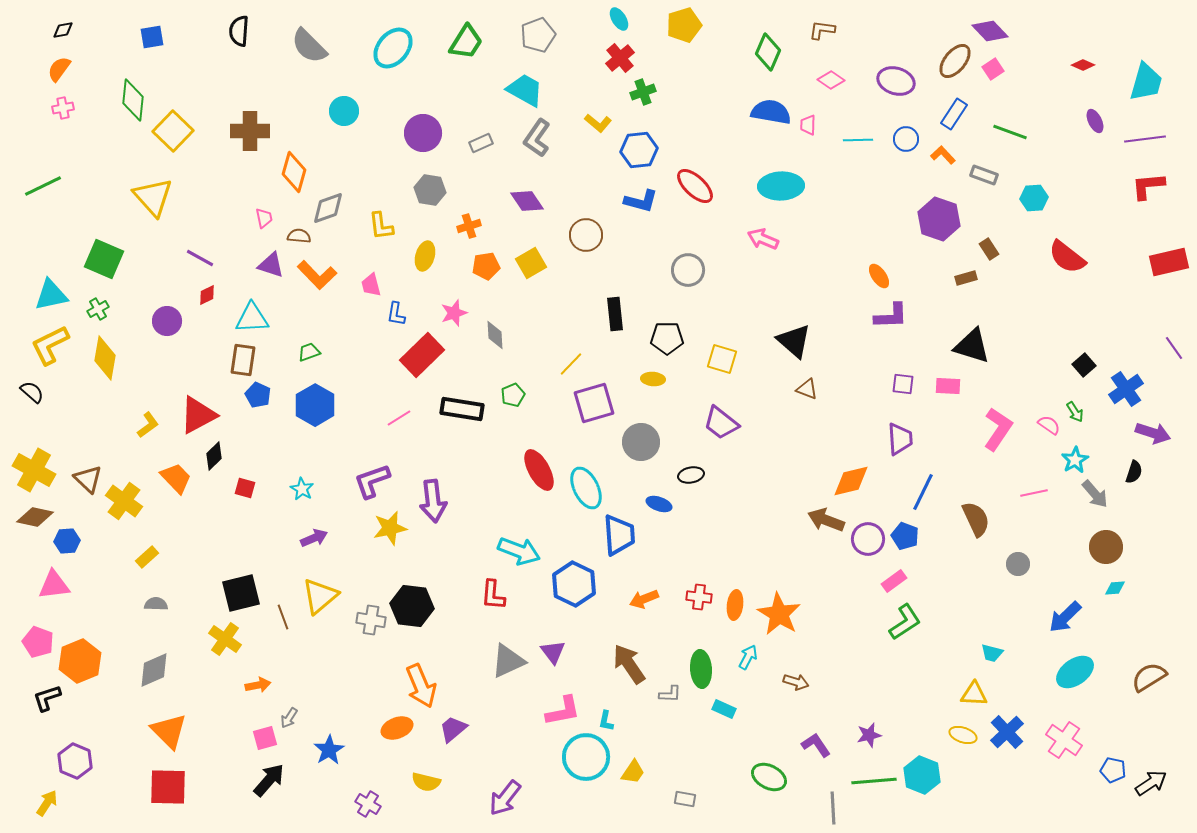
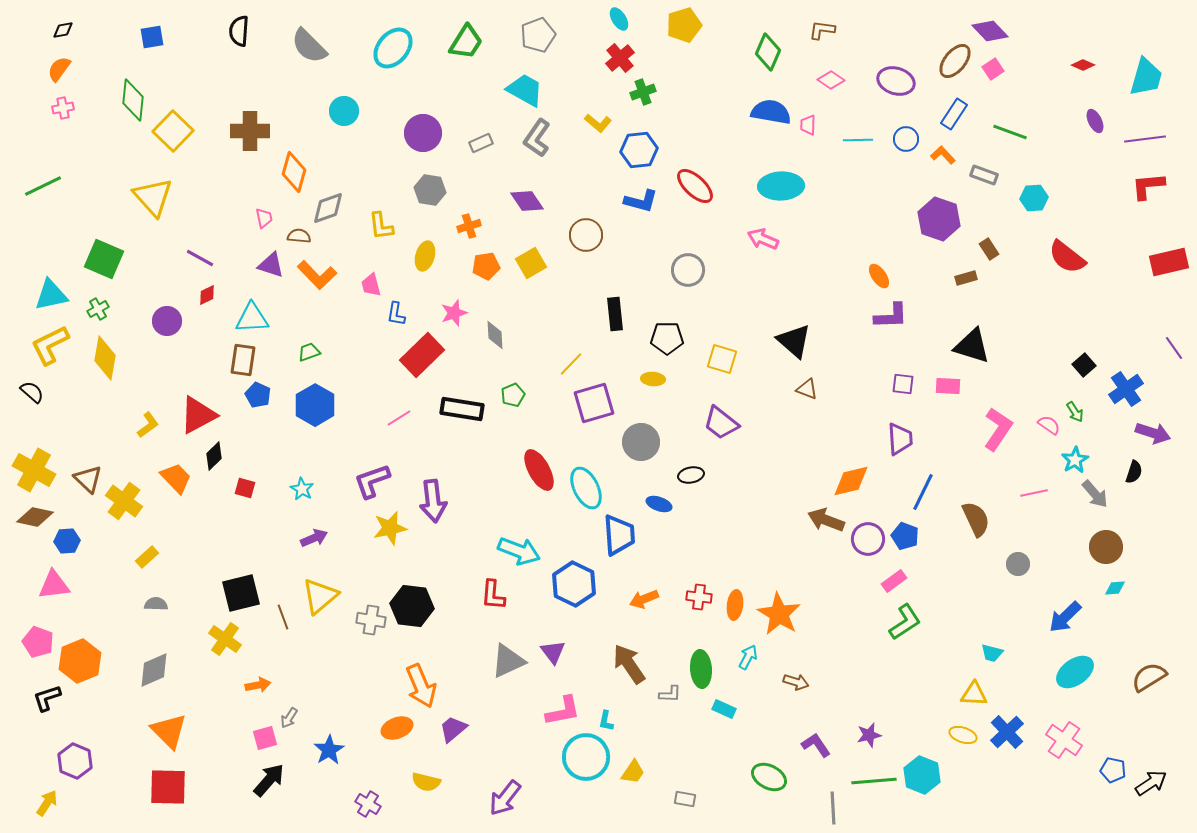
cyan trapezoid at (1146, 82): moved 5 px up
